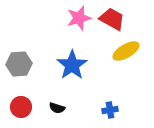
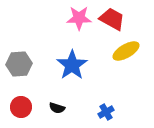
pink star: rotated 15 degrees clockwise
blue cross: moved 4 px left, 2 px down; rotated 21 degrees counterclockwise
